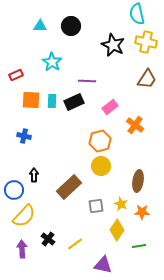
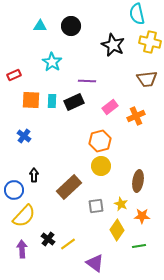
yellow cross: moved 4 px right
red rectangle: moved 2 px left
brown trapezoid: rotated 50 degrees clockwise
orange cross: moved 1 px right, 9 px up; rotated 30 degrees clockwise
blue cross: rotated 24 degrees clockwise
orange star: moved 4 px down
yellow line: moved 7 px left
purple triangle: moved 8 px left, 2 px up; rotated 24 degrees clockwise
